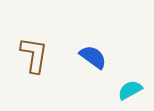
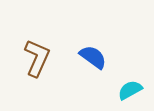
brown L-shape: moved 3 px right, 3 px down; rotated 15 degrees clockwise
